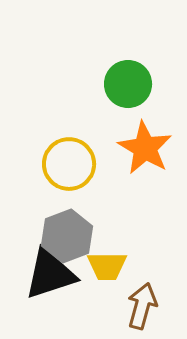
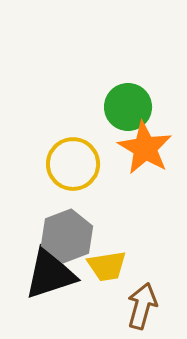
green circle: moved 23 px down
yellow circle: moved 4 px right
yellow trapezoid: rotated 9 degrees counterclockwise
